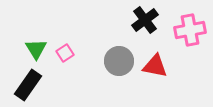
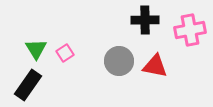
black cross: rotated 36 degrees clockwise
